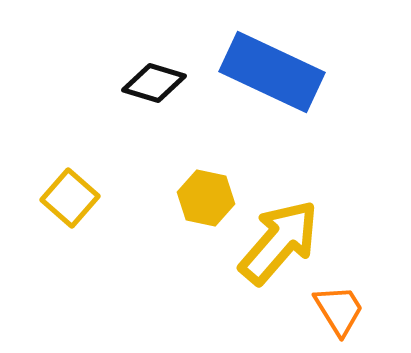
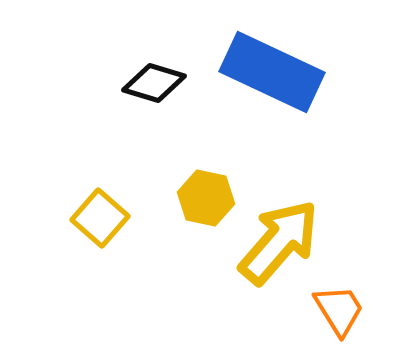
yellow square: moved 30 px right, 20 px down
